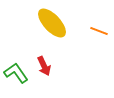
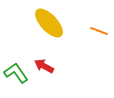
yellow ellipse: moved 3 px left
red arrow: rotated 144 degrees clockwise
